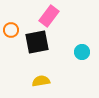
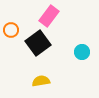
black square: moved 1 px right, 1 px down; rotated 25 degrees counterclockwise
